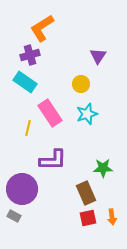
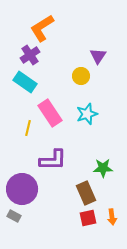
purple cross: rotated 18 degrees counterclockwise
yellow circle: moved 8 px up
